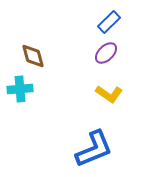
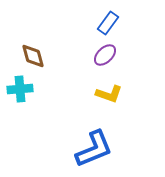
blue rectangle: moved 1 px left, 1 px down; rotated 10 degrees counterclockwise
purple ellipse: moved 1 px left, 2 px down
yellow L-shape: rotated 16 degrees counterclockwise
